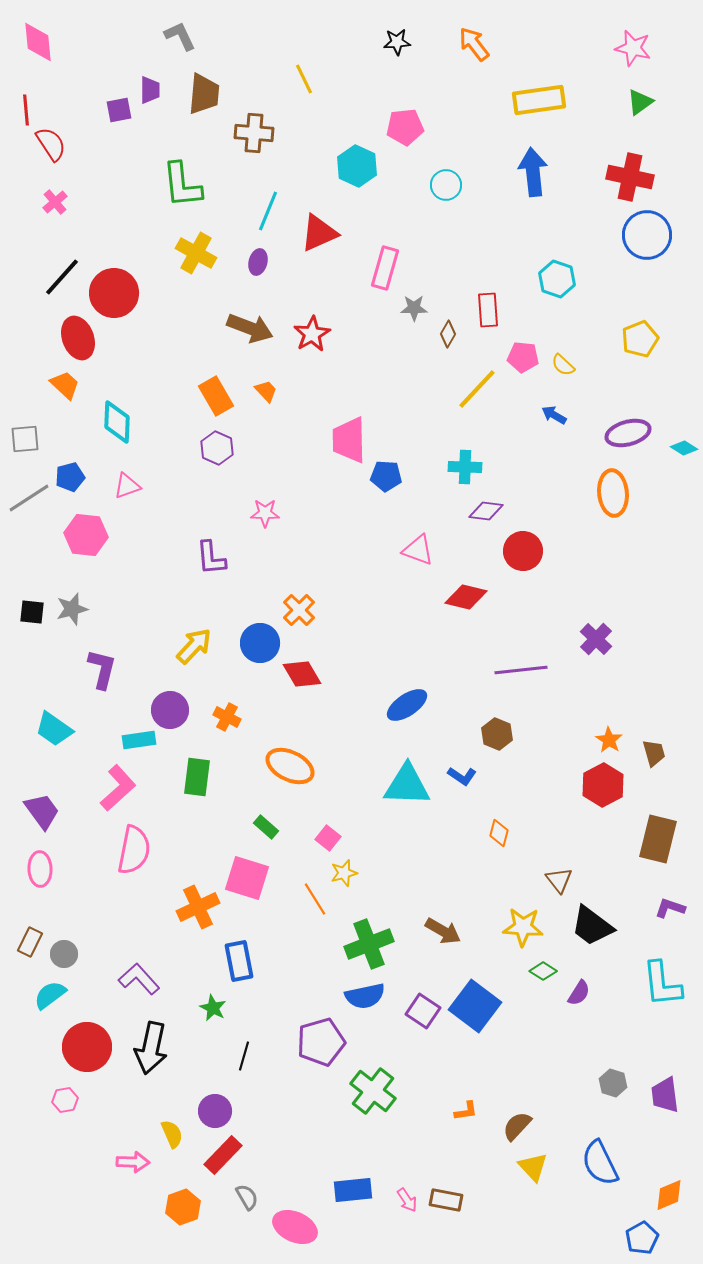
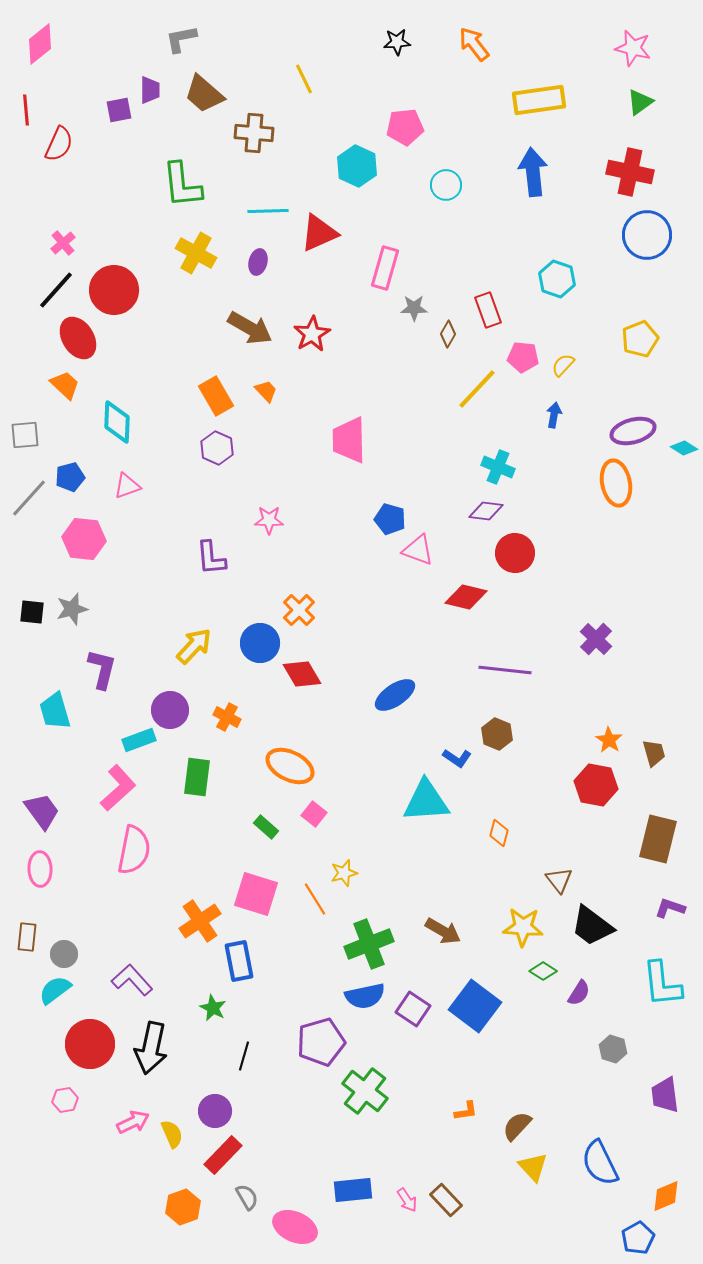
gray L-shape at (180, 36): moved 1 px right, 3 px down; rotated 76 degrees counterclockwise
pink diamond at (38, 42): moved 2 px right, 2 px down; rotated 57 degrees clockwise
brown trapezoid at (204, 94): rotated 126 degrees clockwise
red semicircle at (51, 144): moved 8 px right; rotated 57 degrees clockwise
red cross at (630, 177): moved 5 px up
pink cross at (55, 202): moved 8 px right, 41 px down
cyan line at (268, 211): rotated 66 degrees clockwise
black line at (62, 277): moved 6 px left, 13 px down
red circle at (114, 293): moved 3 px up
red rectangle at (488, 310): rotated 16 degrees counterclockwise
brown arrow at (250, 328): rotated 9 degrees clockwise
red ellipse at (78, 338): rotated 12 degrees counterclockwise
yellow semicircle at (563, 365): rotated 90 degrees clockwise
blue arrow at (554, 415): rotated 70 degrees clockwise
purple ellipse at (628, 433): moved 5 px right, 2 px up
gray square at (25, 439): moved 4 px up
cyan cross at (465, 467): moved 33 px right; rotated 20 degrees clockwise
blue pentagon at (386, 476): moved 4 px right, 43 px down; rotated 12 degrees clockwise
orange ellipse at (613, 493): moved 3 px right, 10 px up; rotated 6 degrees counterclockwise
gray line at (29, 498): rotated 15 degrees counterclockwise
pink star at (265, 513): moved 4 px right, 7 px down
pink hexagon at (86, 535): moved 2 px left, 4 px down
red circle at (523, 551): moved 8 px left, 2 px down
purple line at (521, 670): moved 16 px left; rotated 12 degrees clockwise
blue ellipse at (407, 705): moved 12 px left, 10 px up
cyan trapezoid at (54, 729): moved 1 px right, 18 px up; rotated 39 degrees clockwise
cyan rectangle at (139, 740): rotated 12 degrees counterclockwise
blue L-shape at (462, 776): moved 5 px left, 18 px up
cyan triangle at (407, 785): moved 19 px right, 16 px down; rotated 6 degrees counterclockwise
red hexagon at (603, 785): moved 7 px left; rotated 21 degrees counterclockwise
pink square at (328, 838): moved 14 px left, 24 px up
pink square at (247, 878): moved 9 px right, 16 px down
orange cross at (198, 907): moved 2 px right, 14 px down; rotated 9 degrees counterclockwise
brown rectangle at (30, 942): moved 3 px left, 5 px up; rotated 20 degrees counterclockwise
purple L-shape at (139, 979): moved 7 px left, 1 px down
cyan semicircle at (50, 995): moved 5 px right, 5 px up
purple square at (423, 1011): moved 10 px left, 2 px up
red circle at (87, 1047): moved 3 px right, 3 px up
gray hexagon at (613, 1083): moved 34 px up
green cross at (373, 1091): moved 8 px left
pink arrow at (133, 1162): moved 40 px up; rotated 28 degrees counterclockwise
orange diamond at (669, 1195): moved 3 px left, 1 px down
brown rectangle at (446, 1200): rotated 36 degrees clockwise
blue pentagon at (642, 1238): moved 4 px left
